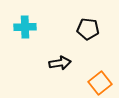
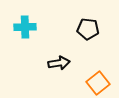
black arrow: moved 1 px left
orange square: moved 2 px left
